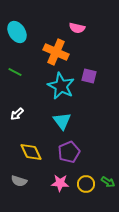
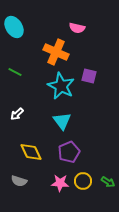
cyan ellipse: moved 3 px left, 5 px up
yellow circle: moved 3 px left, 3 px up
